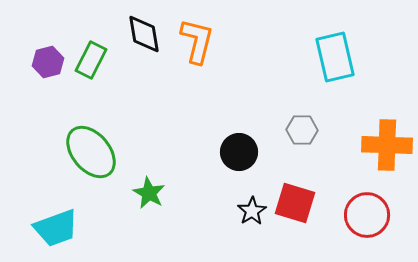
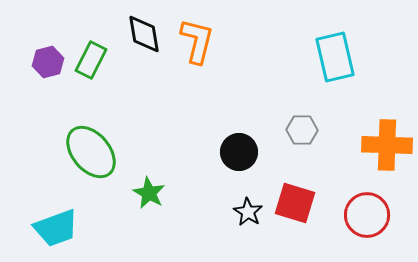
black star: moved 4 px left, 1 px down; rotated 8 degrees counterclockwise
